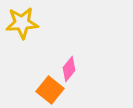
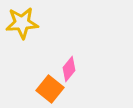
orange square: moved 1 px up
